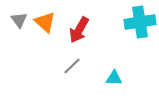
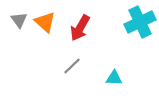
cyan cross: rotated 16 degrees counterclockwise
red arrow: moved 1 px right, 2 px up
